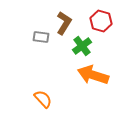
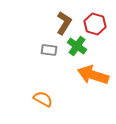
red hexagon: moved 6 px left, 3 px down
gray rectangle: moved 8 px right, 13 px down
green cross: moved 5 px left; rotated 18 degrees counterclockwise
orange semicircle: rotated 18 degrees counterclockwise
